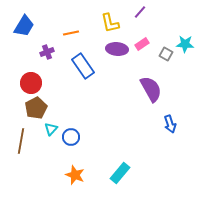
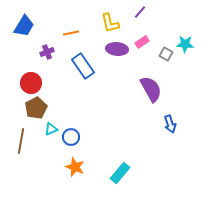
pink rectangle: moved 2 px up
cyan triangle: rotated 24 degrees clockwise
orange star: moved 8 px up
